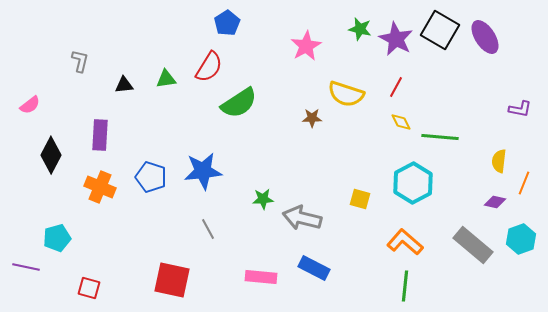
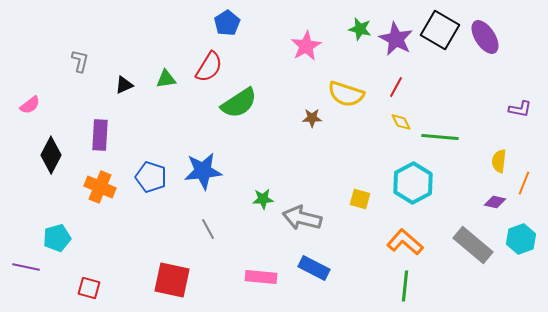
black triangle at (124, 85): rotated 18 degrees counterclockwise
